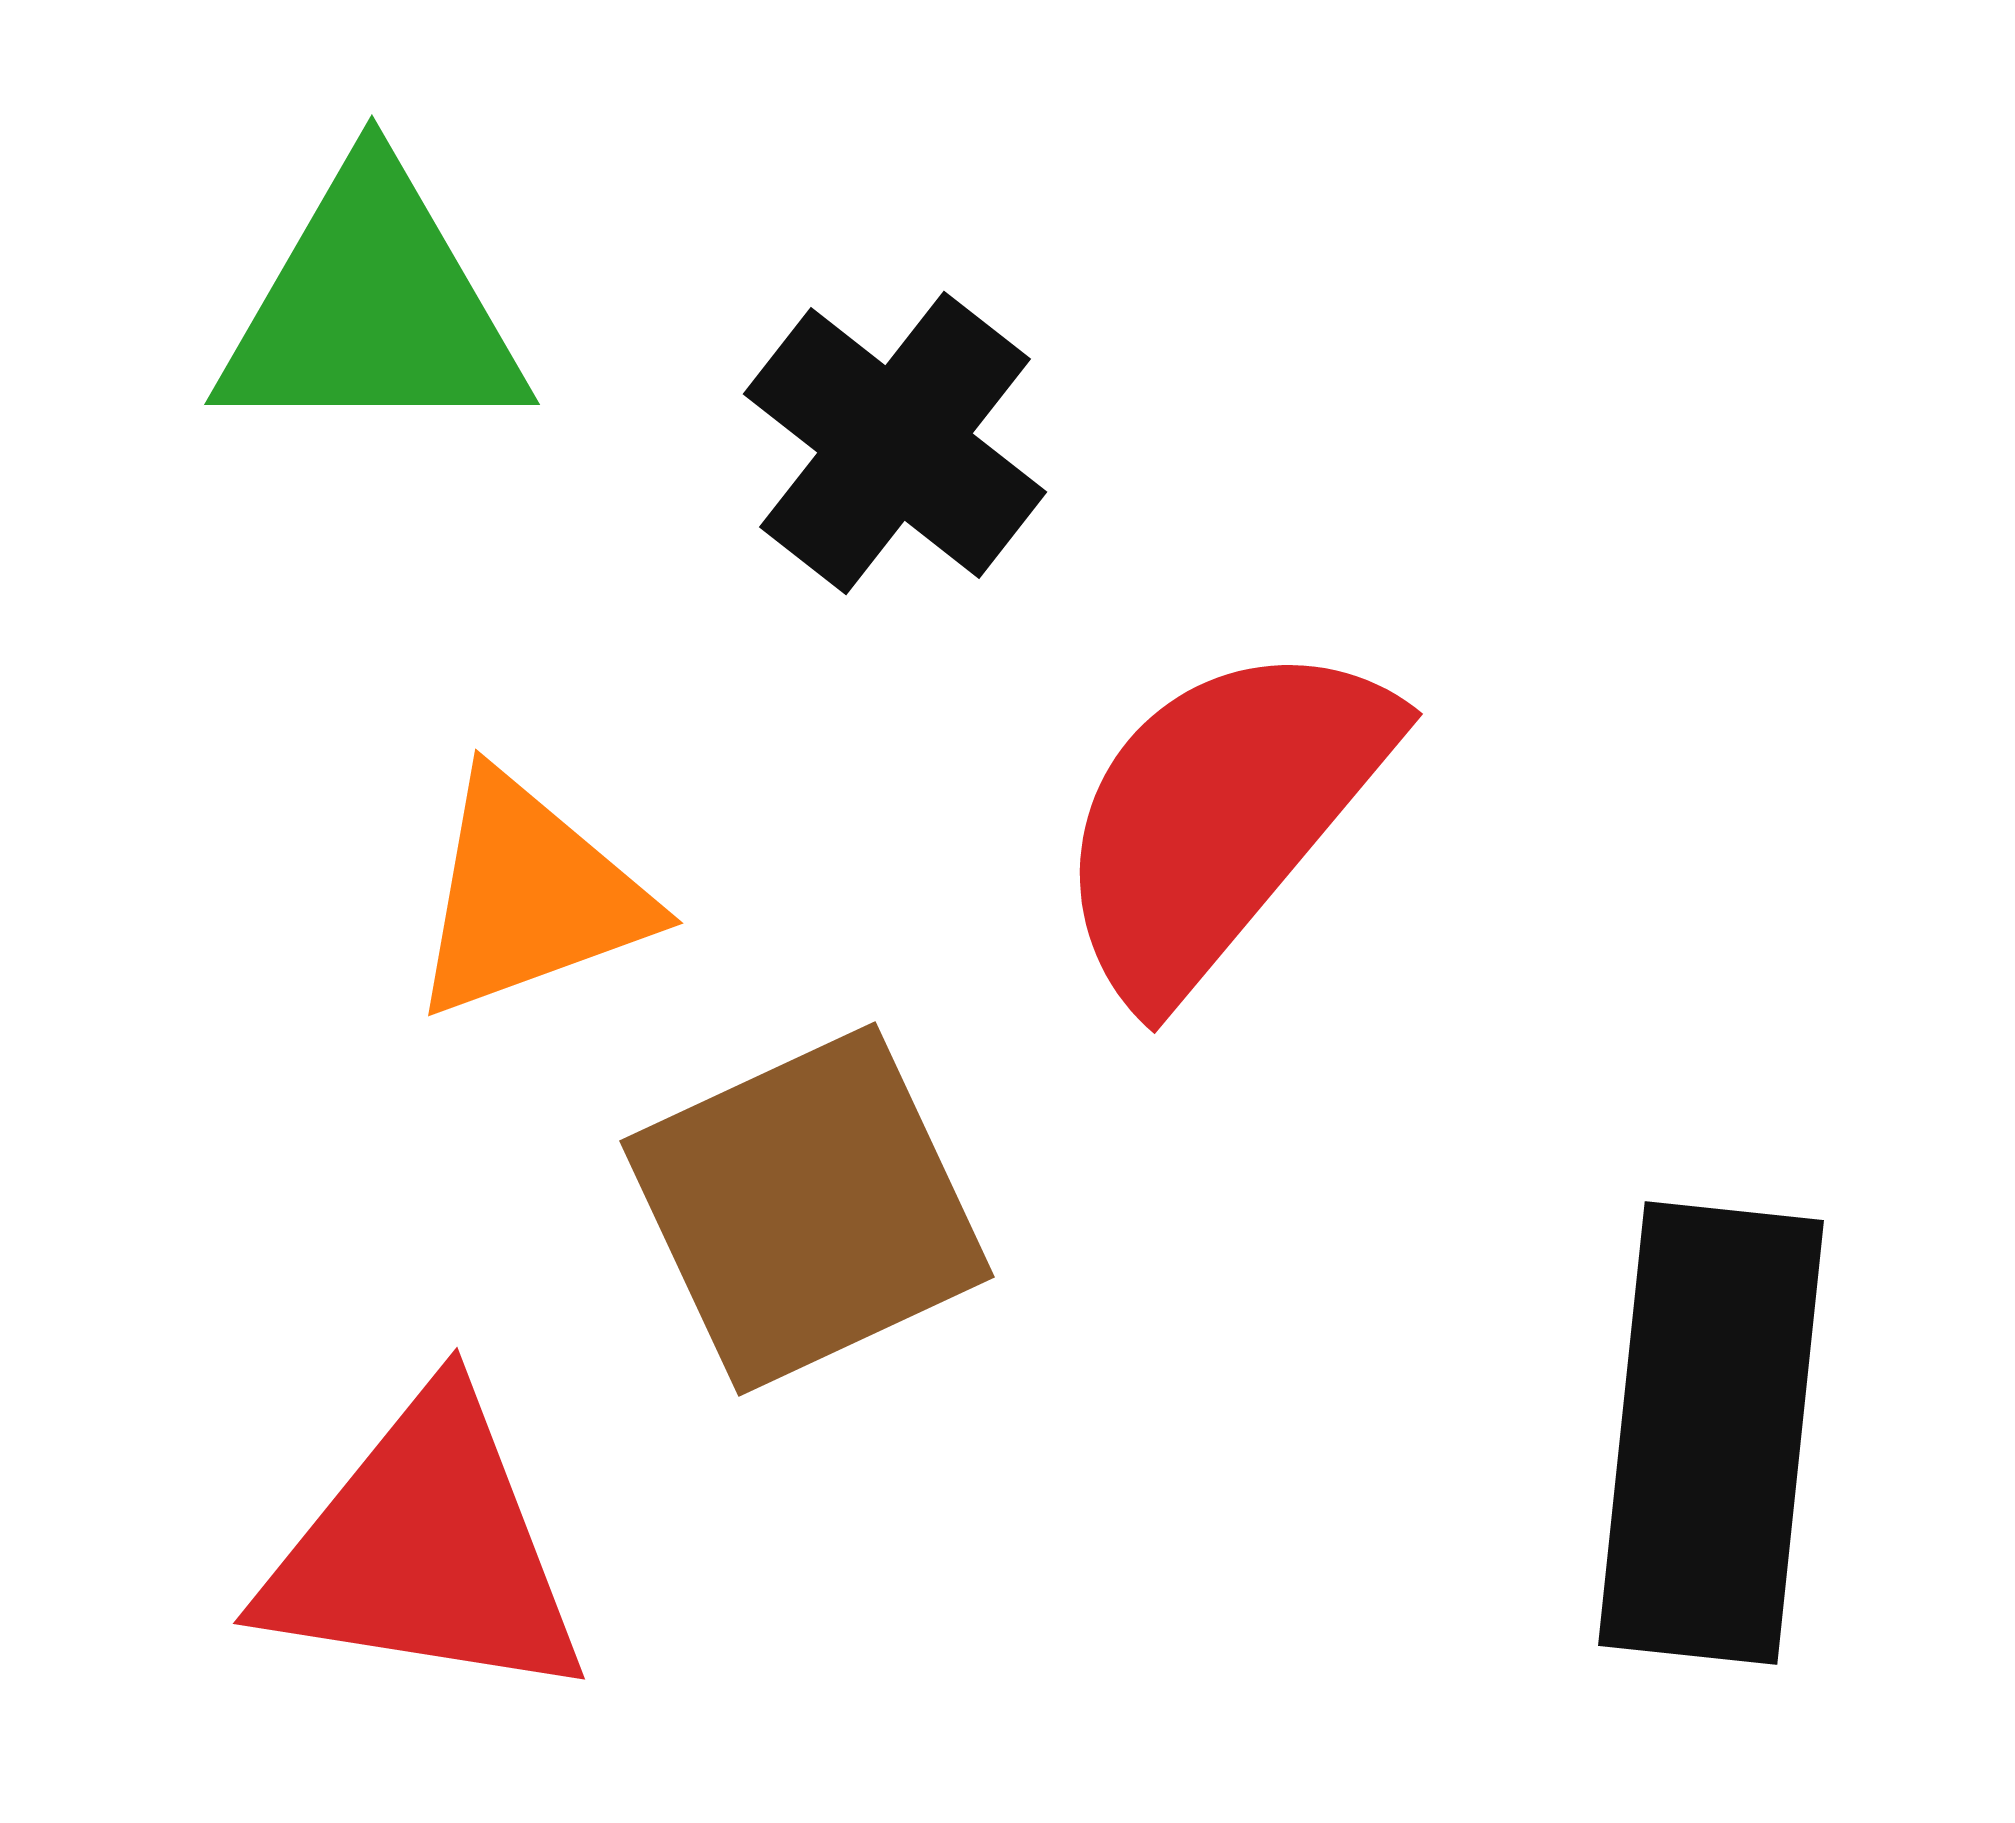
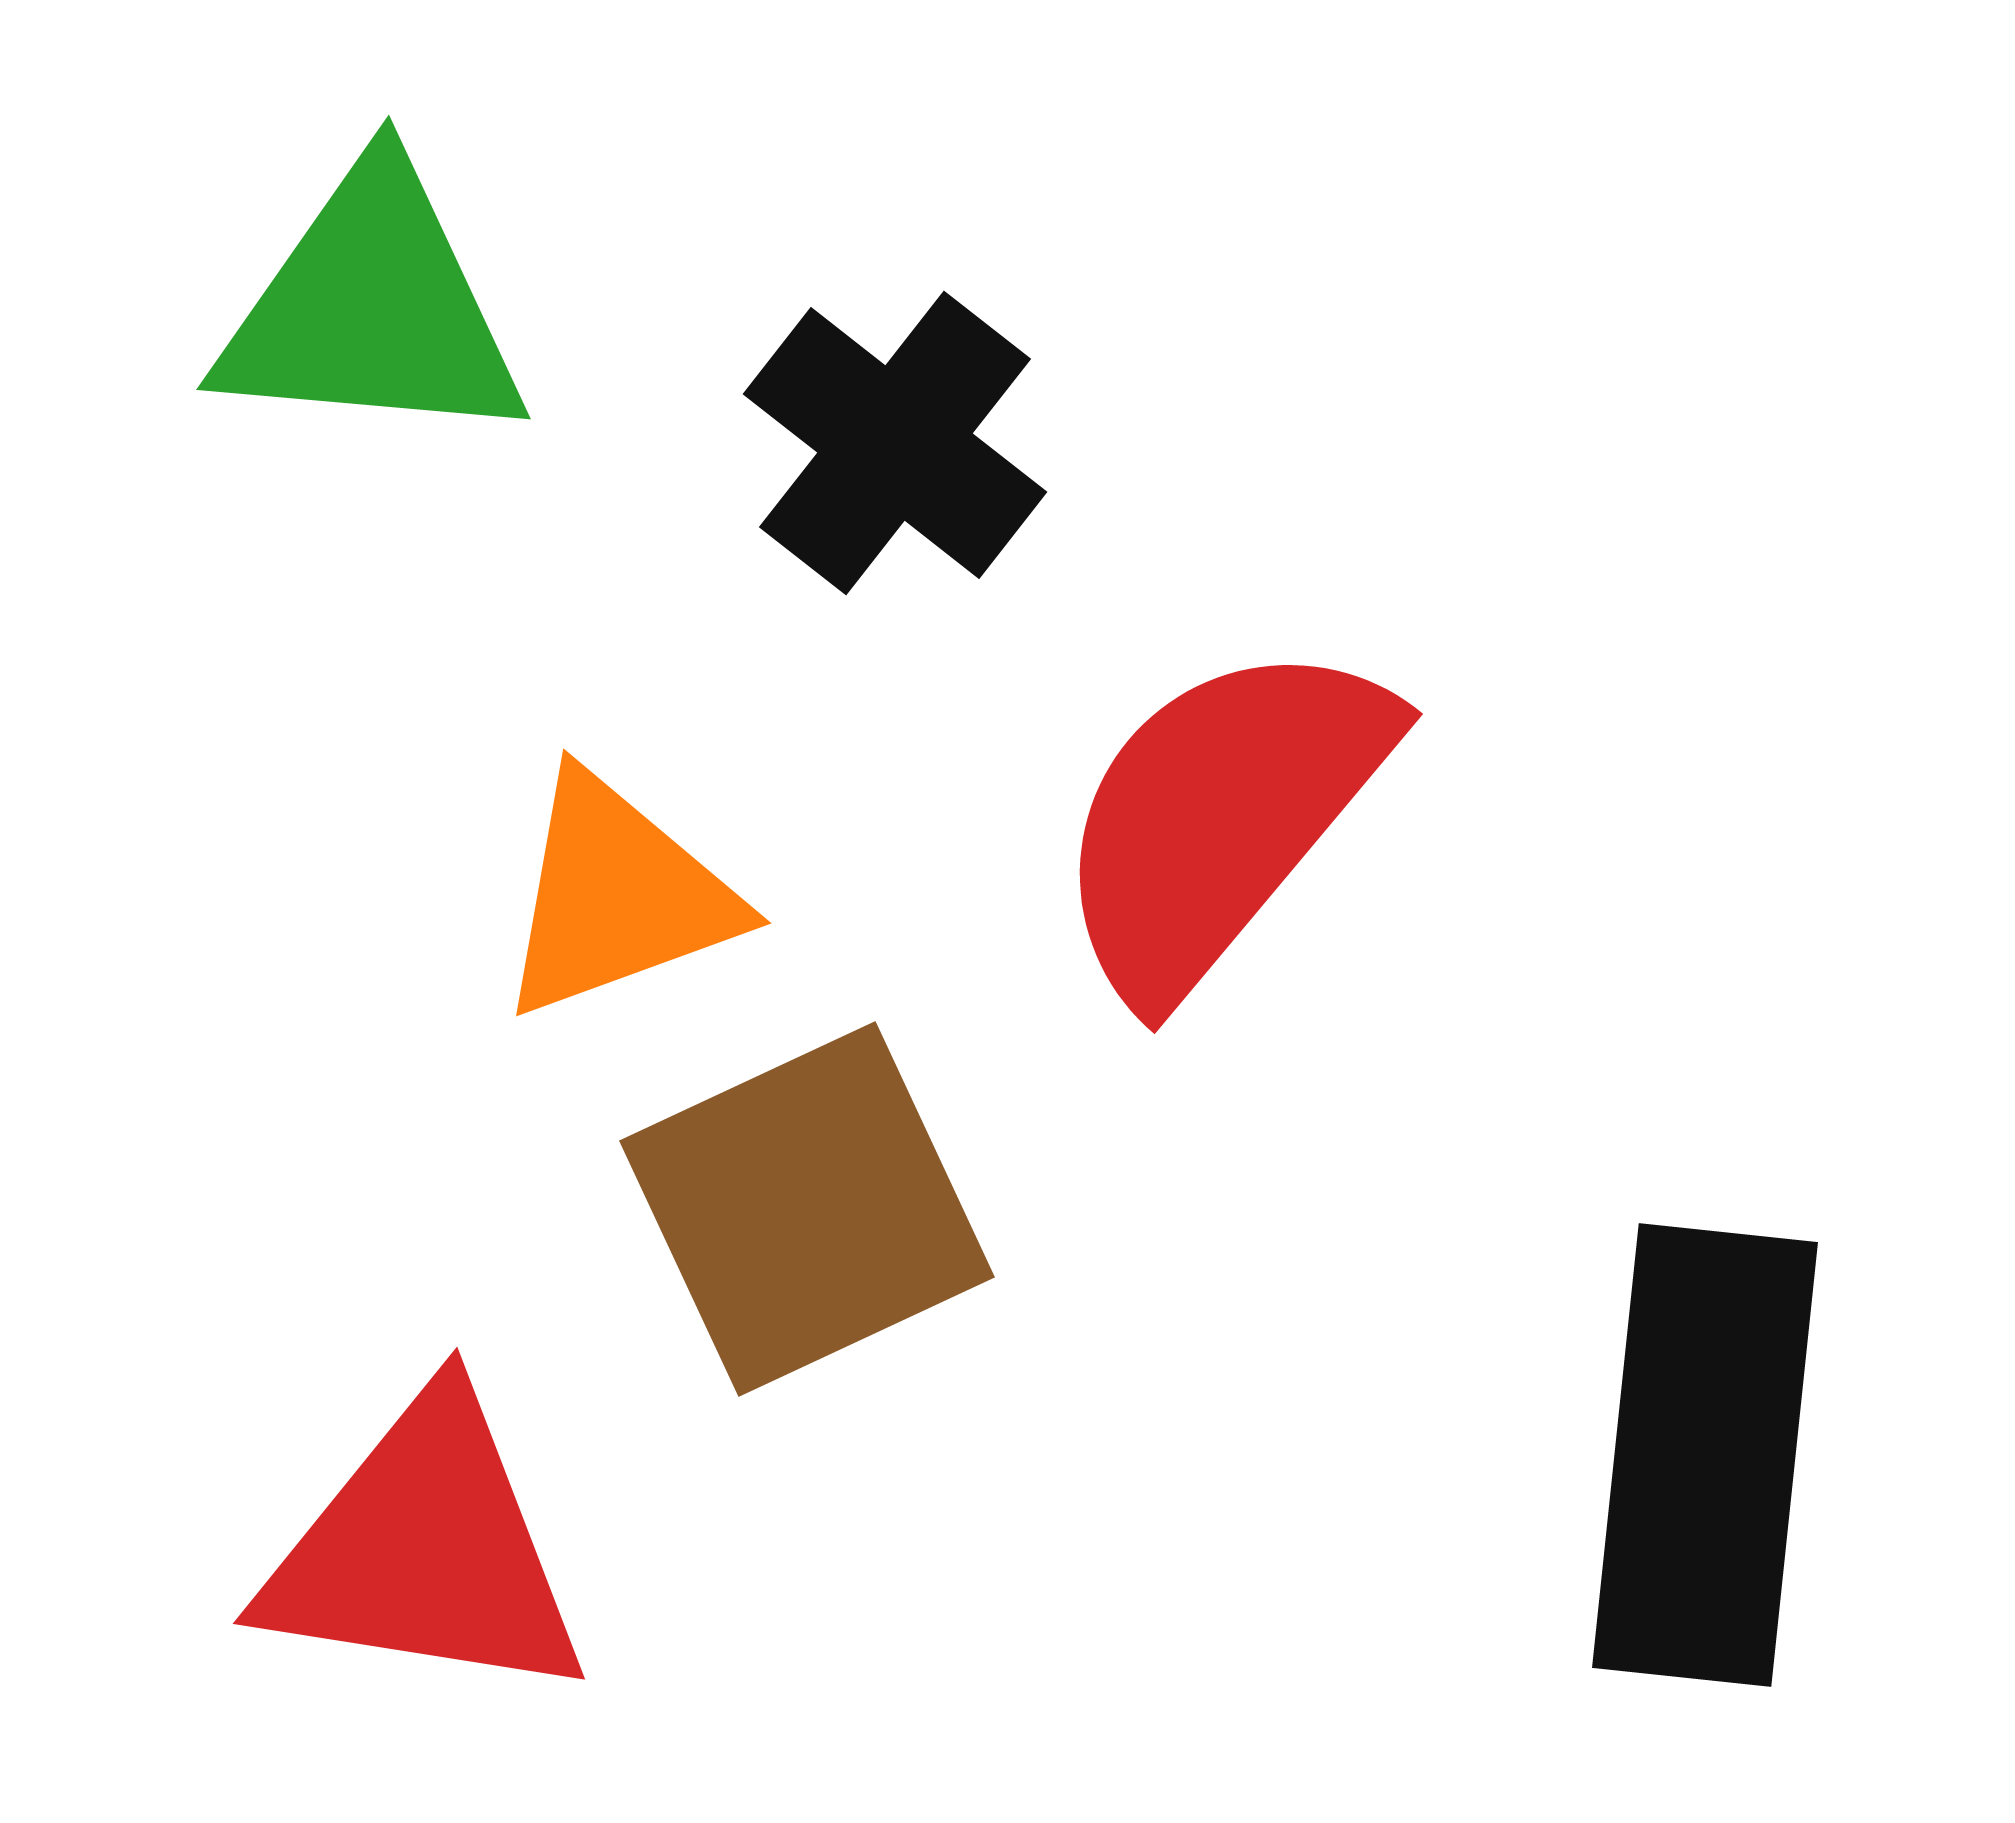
green triangle: rotated 5 degrees clockwise
orange triangle: moved 88 px right
black rectangle: moved 6 px left, 22 px down
